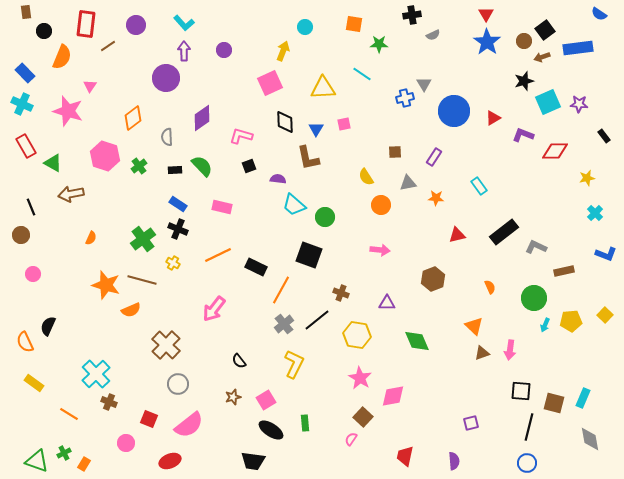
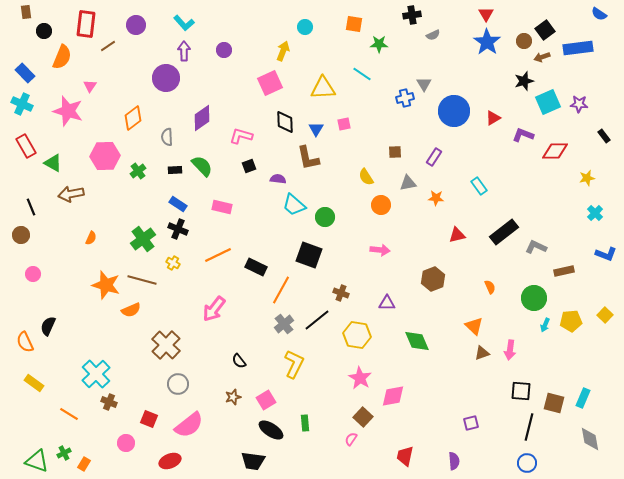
pink hexagon at (105, 156): rotated 20 degrees counterclockwise
green cross at (139, 166): moved 1 px left, 5 px down
